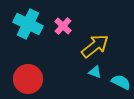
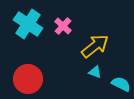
cyan cross: rotated 8 degrees clockwise
cyan semicircle: moved 2 px down
